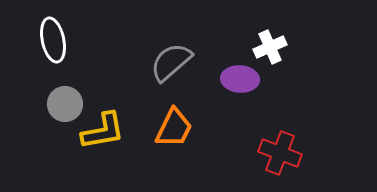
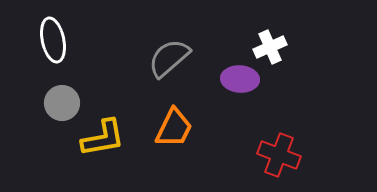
gray semicircle: moved 2 px left, 4 px up
gray circle: moved 3 px left, 1 px up
yellow L-shape: moved 7 px down
red cross: moved 1 px left, 2 px down
